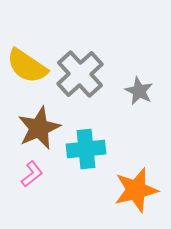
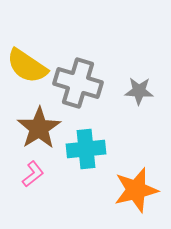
gray cross: moved 2 px left, 9 px down; rotated 30 degrees counterclockwise
gray star: rotated 24 degrees counterclockwise
brown star: rotated 9 degrees counterclockwise
pink L-shape: moved 1 px right
